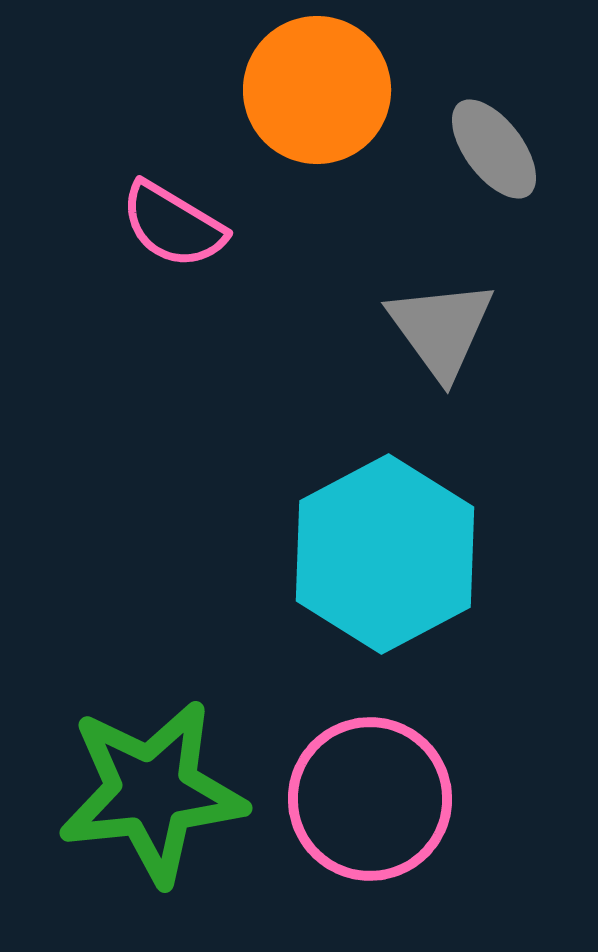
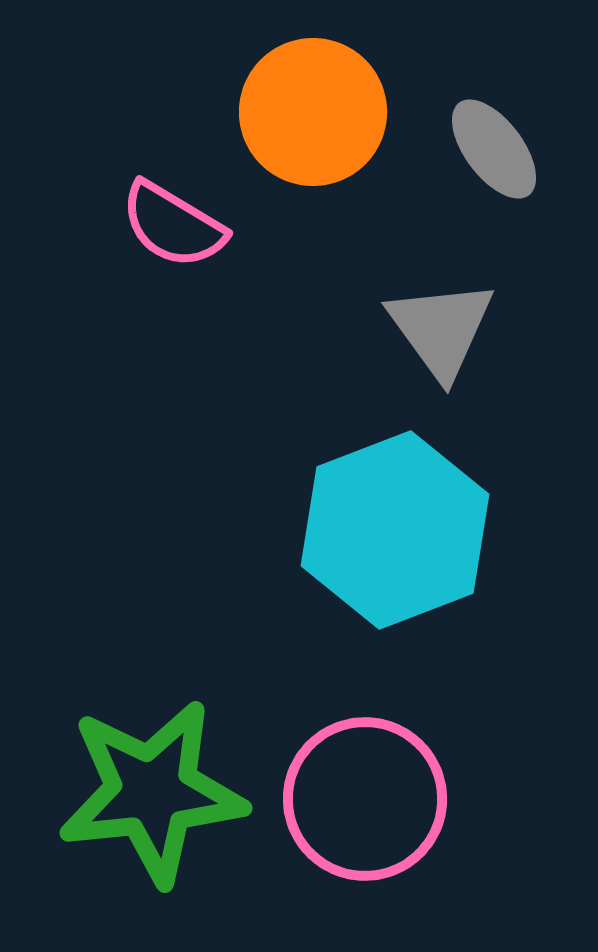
orange circle: moved 4 px left, 22 px down
cyan hexagon: moved 10 px right, 24 px up; rotated 7 degrees clockwise
pink circle: moved 5 px left
